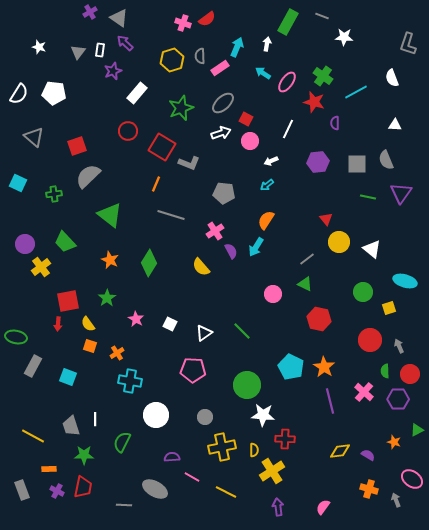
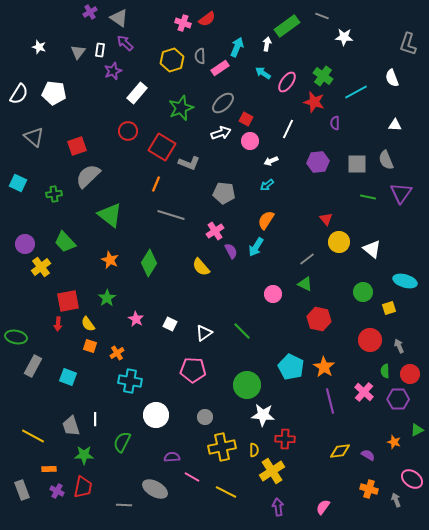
green rectangle at (288, 22): moved 1 px left, 4 px down; rotated 25 degrees clockwise
